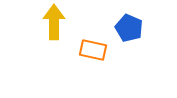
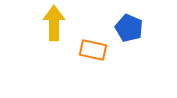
yellow arrow: moved 1 px down
